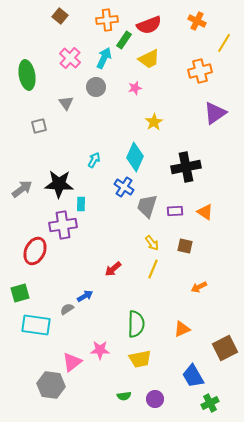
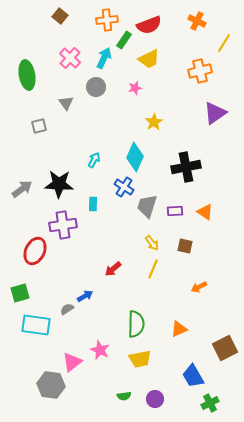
cyan rectangle at (81, 204): moved 12 px right
orange triangle at (182, 329): moved 3 px left
pink star at (100, 350): rotated 24 degrees clockwise
